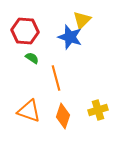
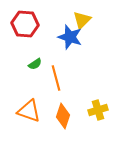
red hexagon: moved 7 px up
green semicircle: moved 3 px right, 6 px down; rotated 112 degrees clockwise
